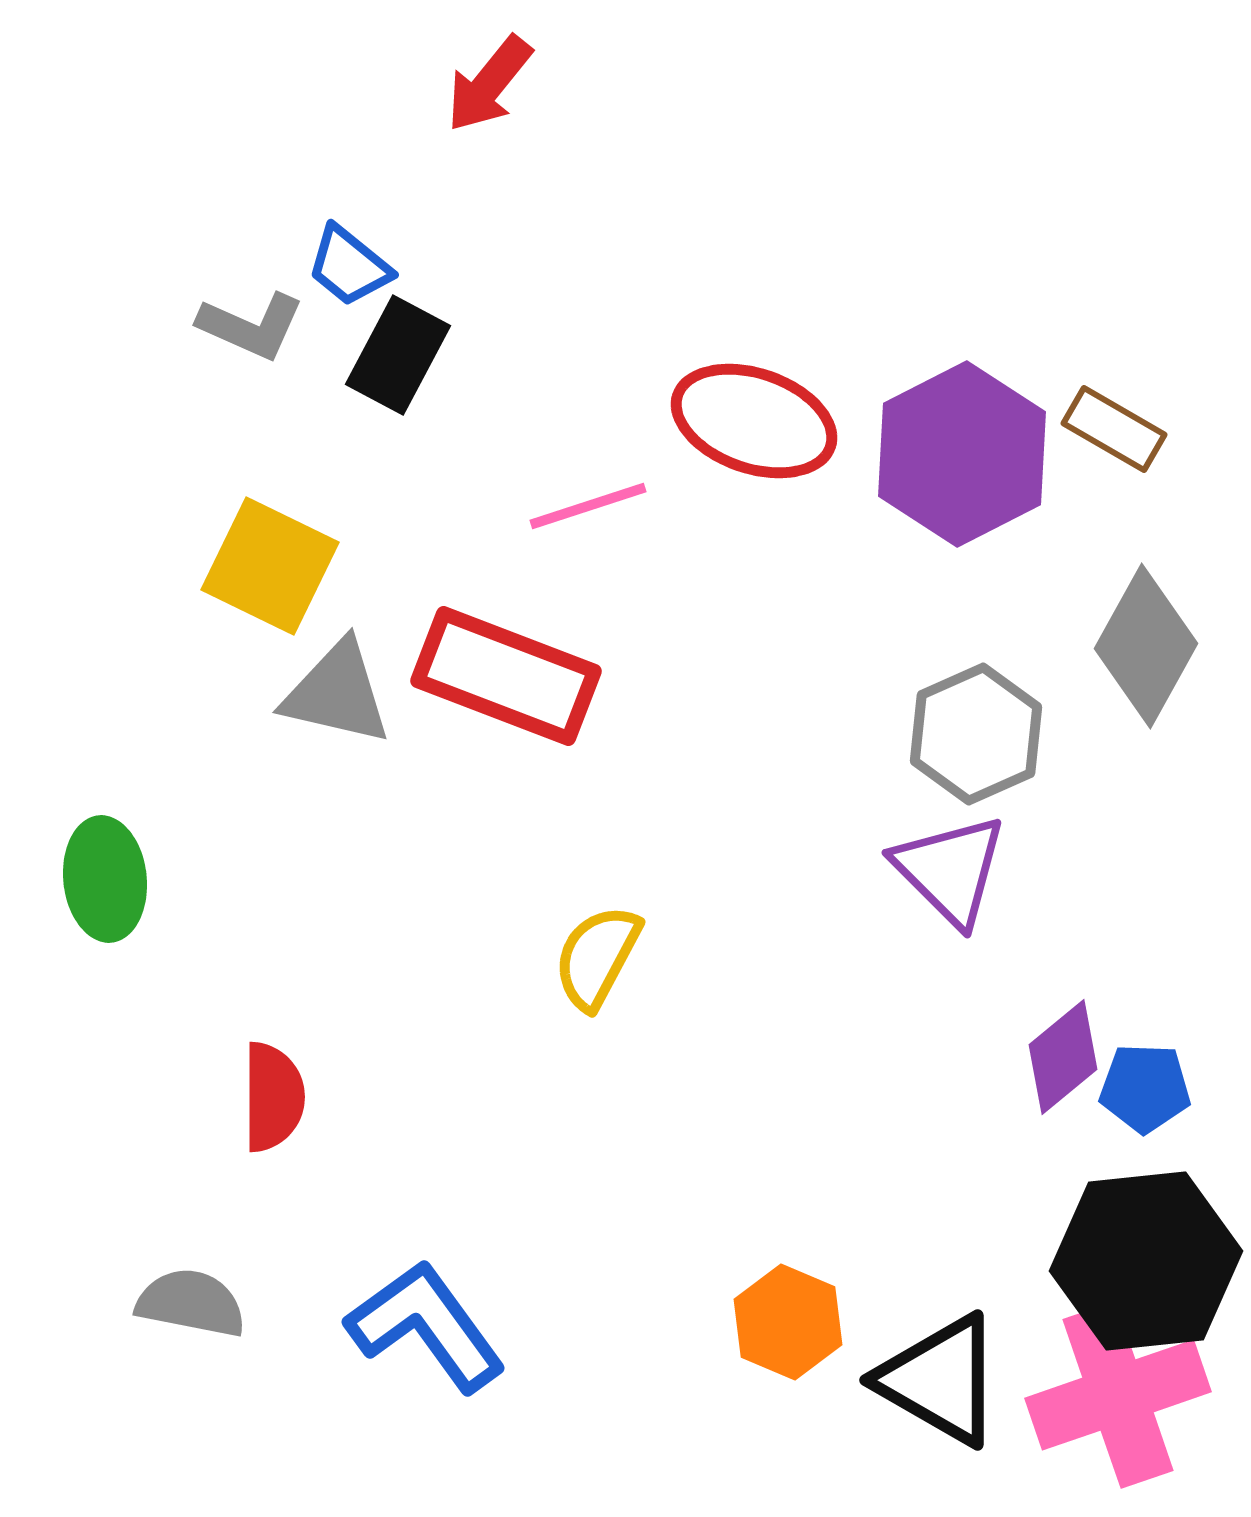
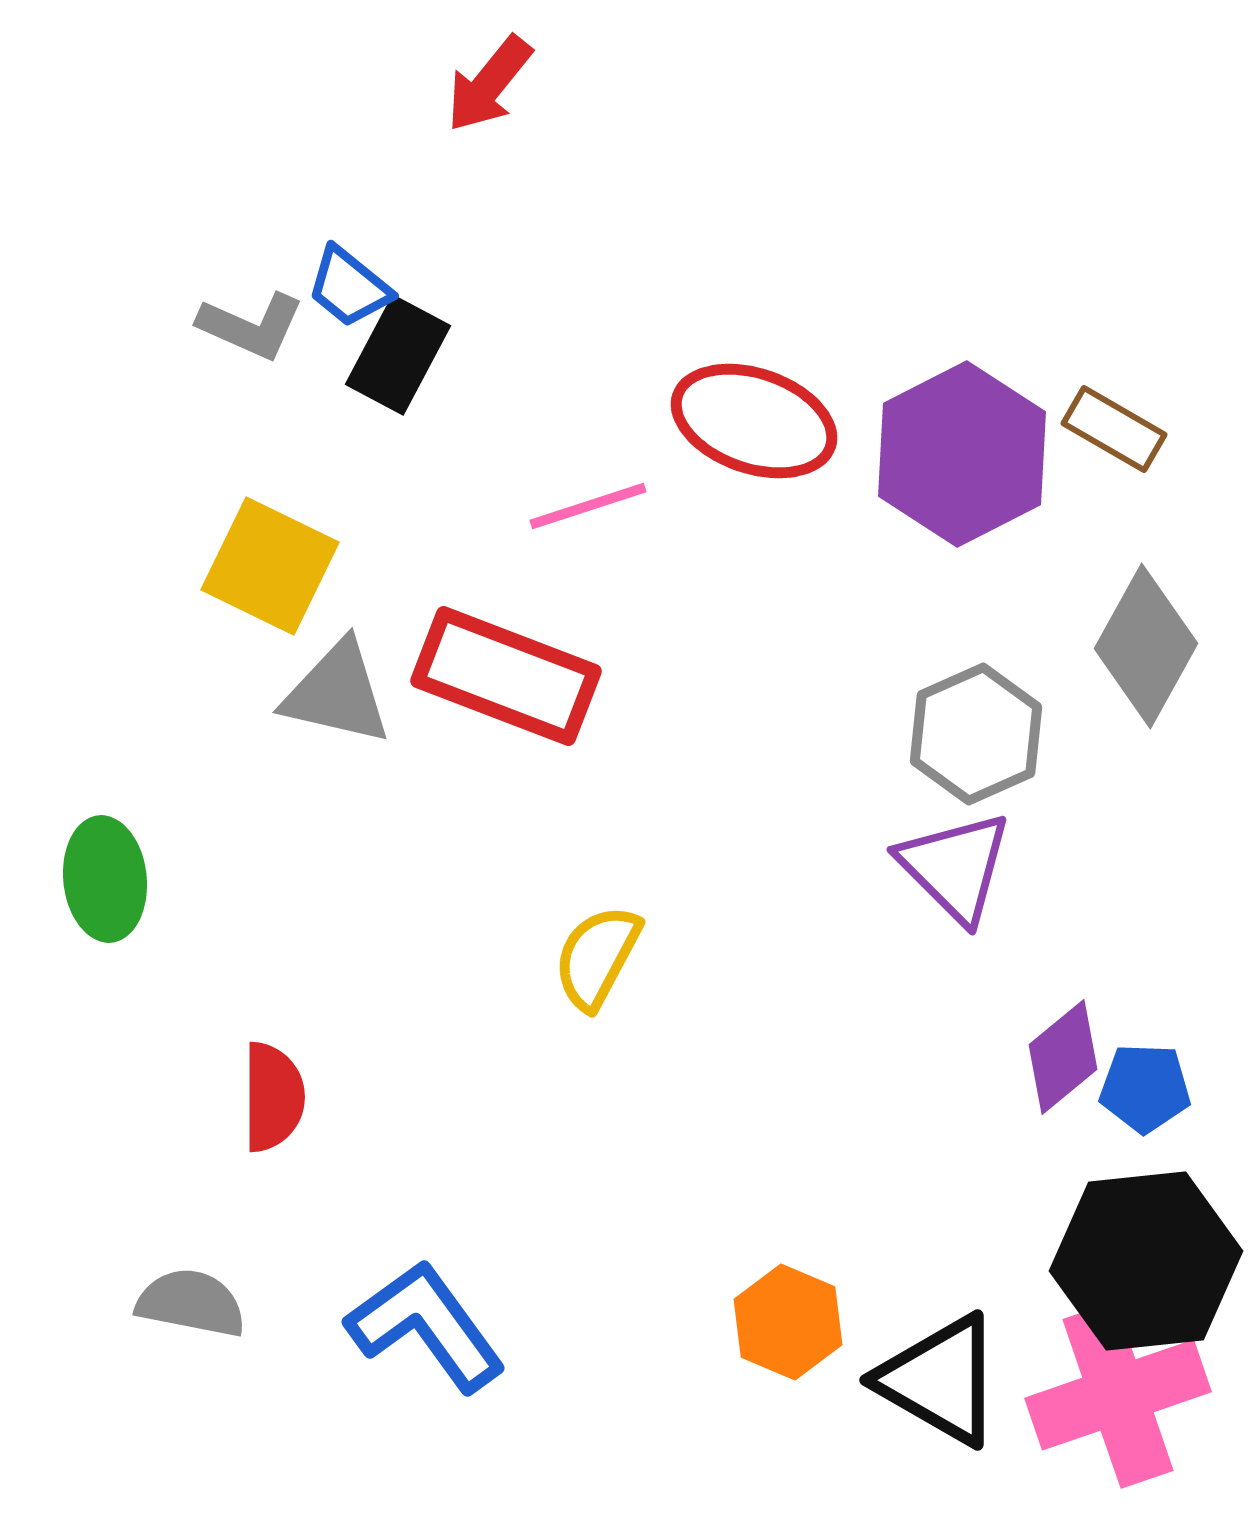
blue trapezoid: moved 21 px down
purple triangle: moved 5 px right, 3 px up
